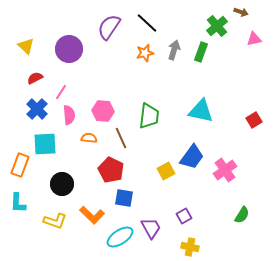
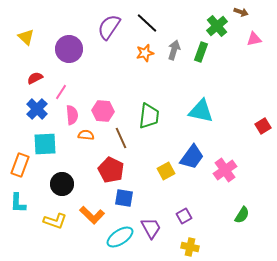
yellow triangle: moved 9 px up
pink semicircle: moved 3 px right
red square: moved 9 px right, 6 px down
orange semicircle: moved 3 px left, 3 px up
